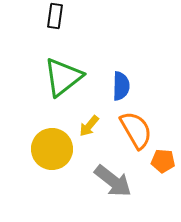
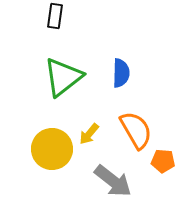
blue semicircle: moved 13 px up
yellow arrow: moved 8 px down
